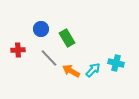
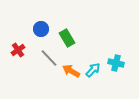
red cross: rotated 32 degrees counterclockwise
